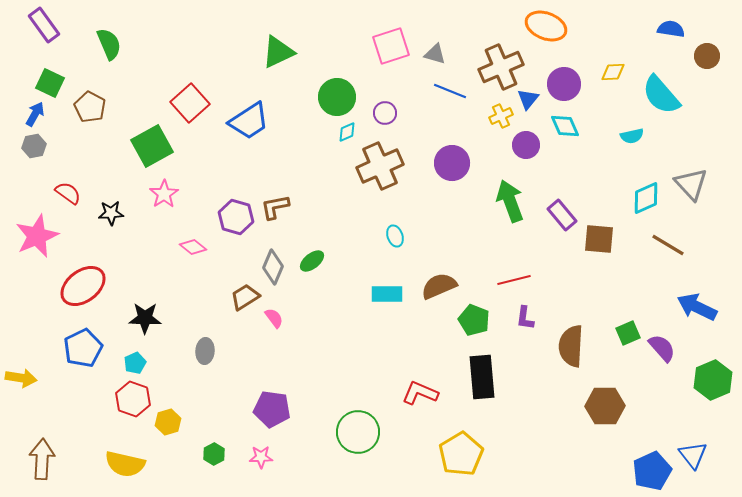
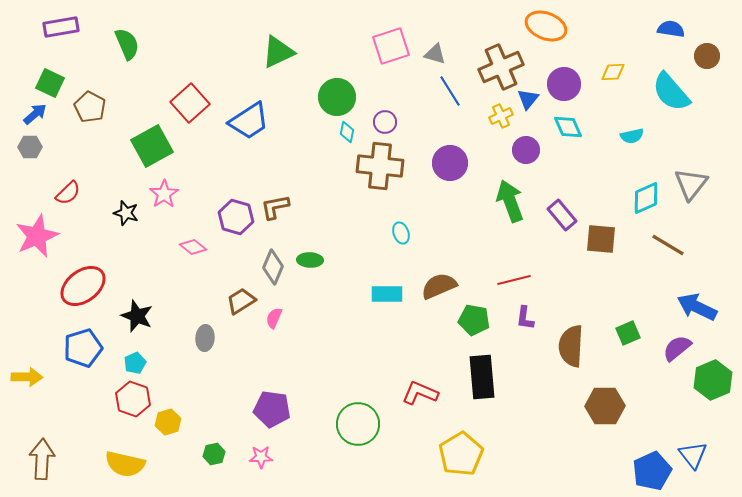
purple rectangle at (44, 25): moved 17 px right, 2 px down; rotated 64 degrees counterclockwise
green semicircle at (109, 44): moved 18 px right
blue line at (450, 91): rotated 36 degrees clockwise
cyan semicircle at (661, 95): moved 10 px right, 3 px up
purple circle at (385, 113): moved 9 px down
blue arrow at (35, 114): rotated 20 degrees clockwise
cyan diamond at (565, 126): moved 3 px right, 1 px down
cyan diamond at (347, 132): rotated 55 degrees counterclockwise
purple circle at (526, 145): moved 5 px down
gray hexagon at (34, 146): moved 4 px left, 1 px down; rotated 10 degrees clockwise
purple circle at (452, 163): moved 2 px left
brown cross at (380, 166): rotated 30 degrees clockwise
gray triangle at (691, 184): rotated 21 degrees clockwise
red semicircle at (68, 193): rotated 100 degrees clockwise
black star at (111, 213): moved 15 px right; rotated 20 degrees clockwise
cyan ellipse at (395, 236): moved 6 px right, 3 px up
brown square at (599, 239): moved 2 px right
green ellipse at (312, 261): moved 2 px left, 1 px up; rotated 40 degrees clockwise
brown trapezoid at (245, 297): moved 4 px left, 4 px down
black star at (145, 318): moved 8 px left, 2 px up; rotated 20 degrees clockwise
pink semicircle at (274, 318): rotated 120 degrees counterclockwise
green pentagon at (474, 320): rotated 12 degrees counterclockwise
blue pentagon at (83, 348): rotated 9 degrees clockwise
purple semicircle at (662, 348): moved 15 px right; rotated 88 degrees counterclockwise
gray ellipse at (205, 351): moved 13 px up
yellow arrow at (21, 378): moved 6 px right, 1 px up; rotated 8 degrees counterclockwise
green circle at (358, 432): moved 8 px up
green hexagon at (214, 454): rotated 15 degrees clockwise
